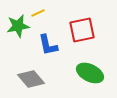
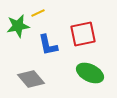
red square: moved 1 px right, 4 px down
